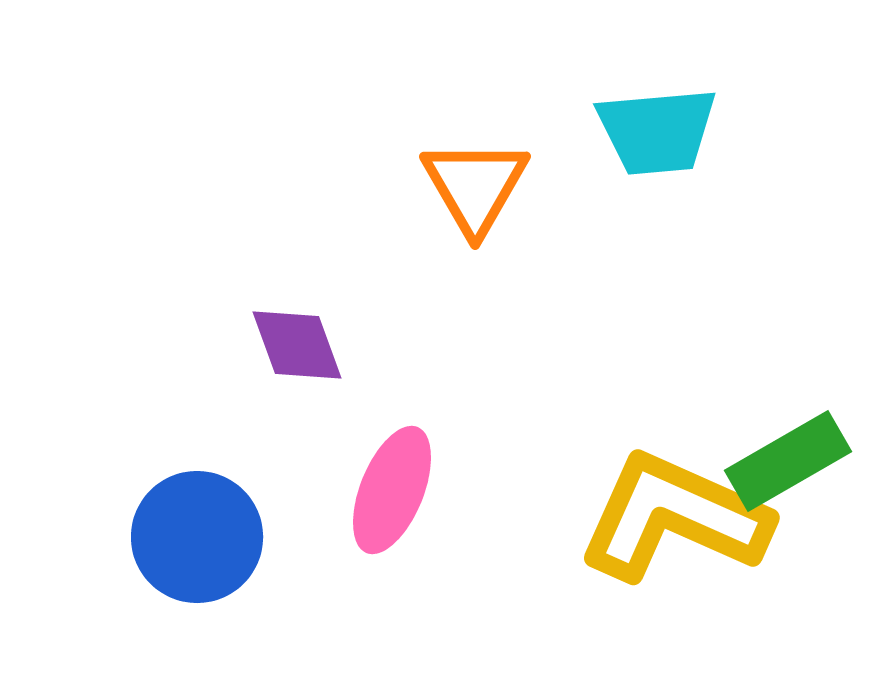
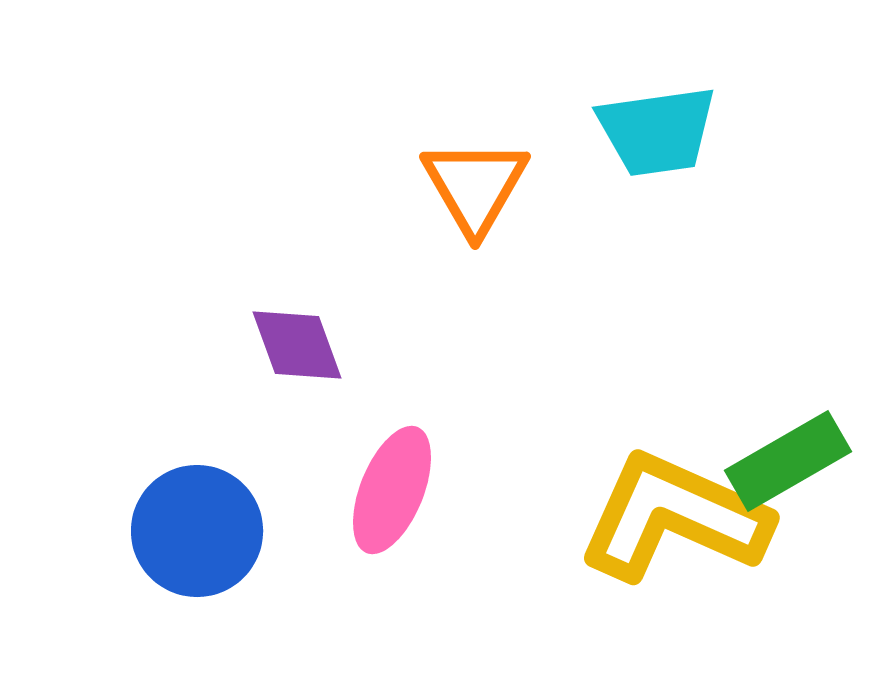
cyan trapezoid: rotated 3 degrees counterclockwise
blue circle: moved 6 px up
